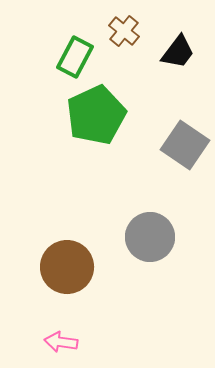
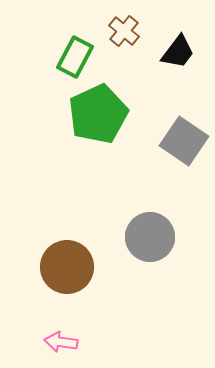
green pentagon: moved 2 px right, 1 px up
gray square: moved 1 px left, 4 px up
